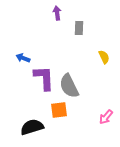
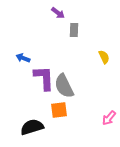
purple arrow: moved 1 px right; rotated 136 degrees clockwise
gray rectangle: moved 5 px left, 2 px down
gray semicircle: moved 5 px left
pink arrow: moved 3 px right, 1 px down
